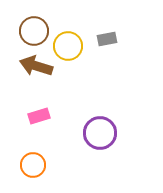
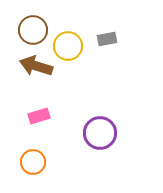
brown circle: moved 1 px left, 1 px up
orange circle: moved 3 px up
